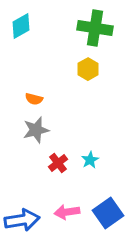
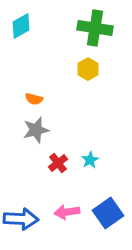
blue arrow: moved 1 px left, 1 px up; rotated 12 degrees clockwise
